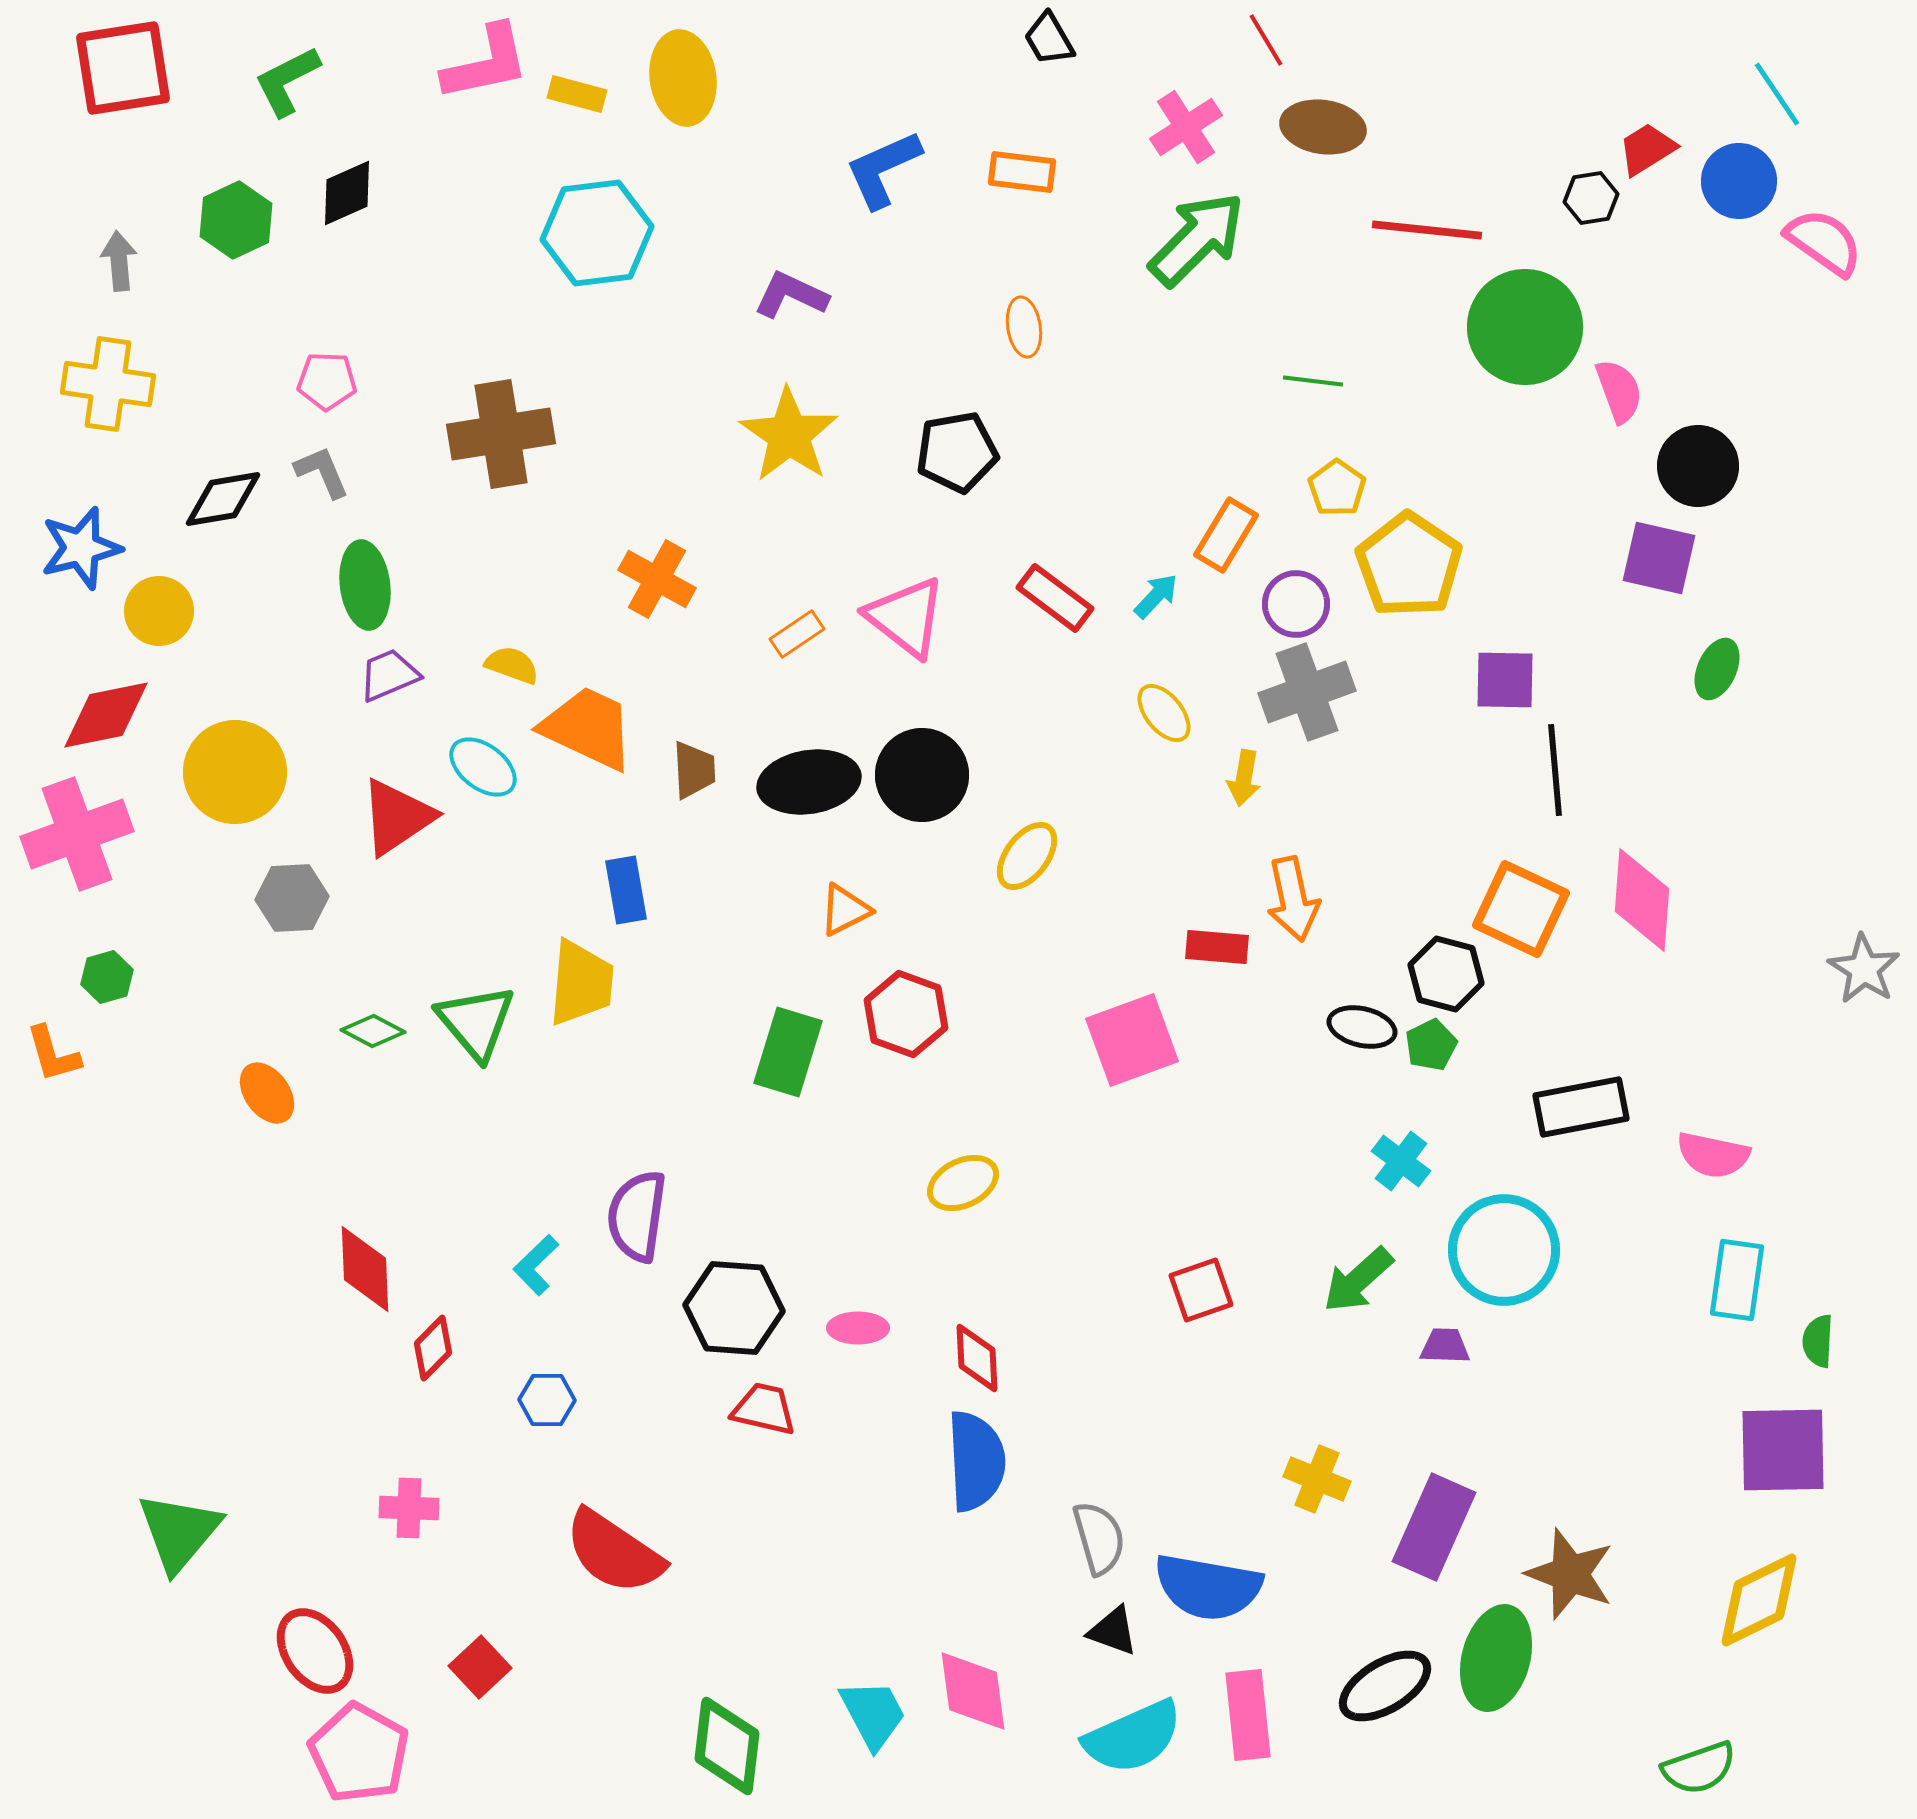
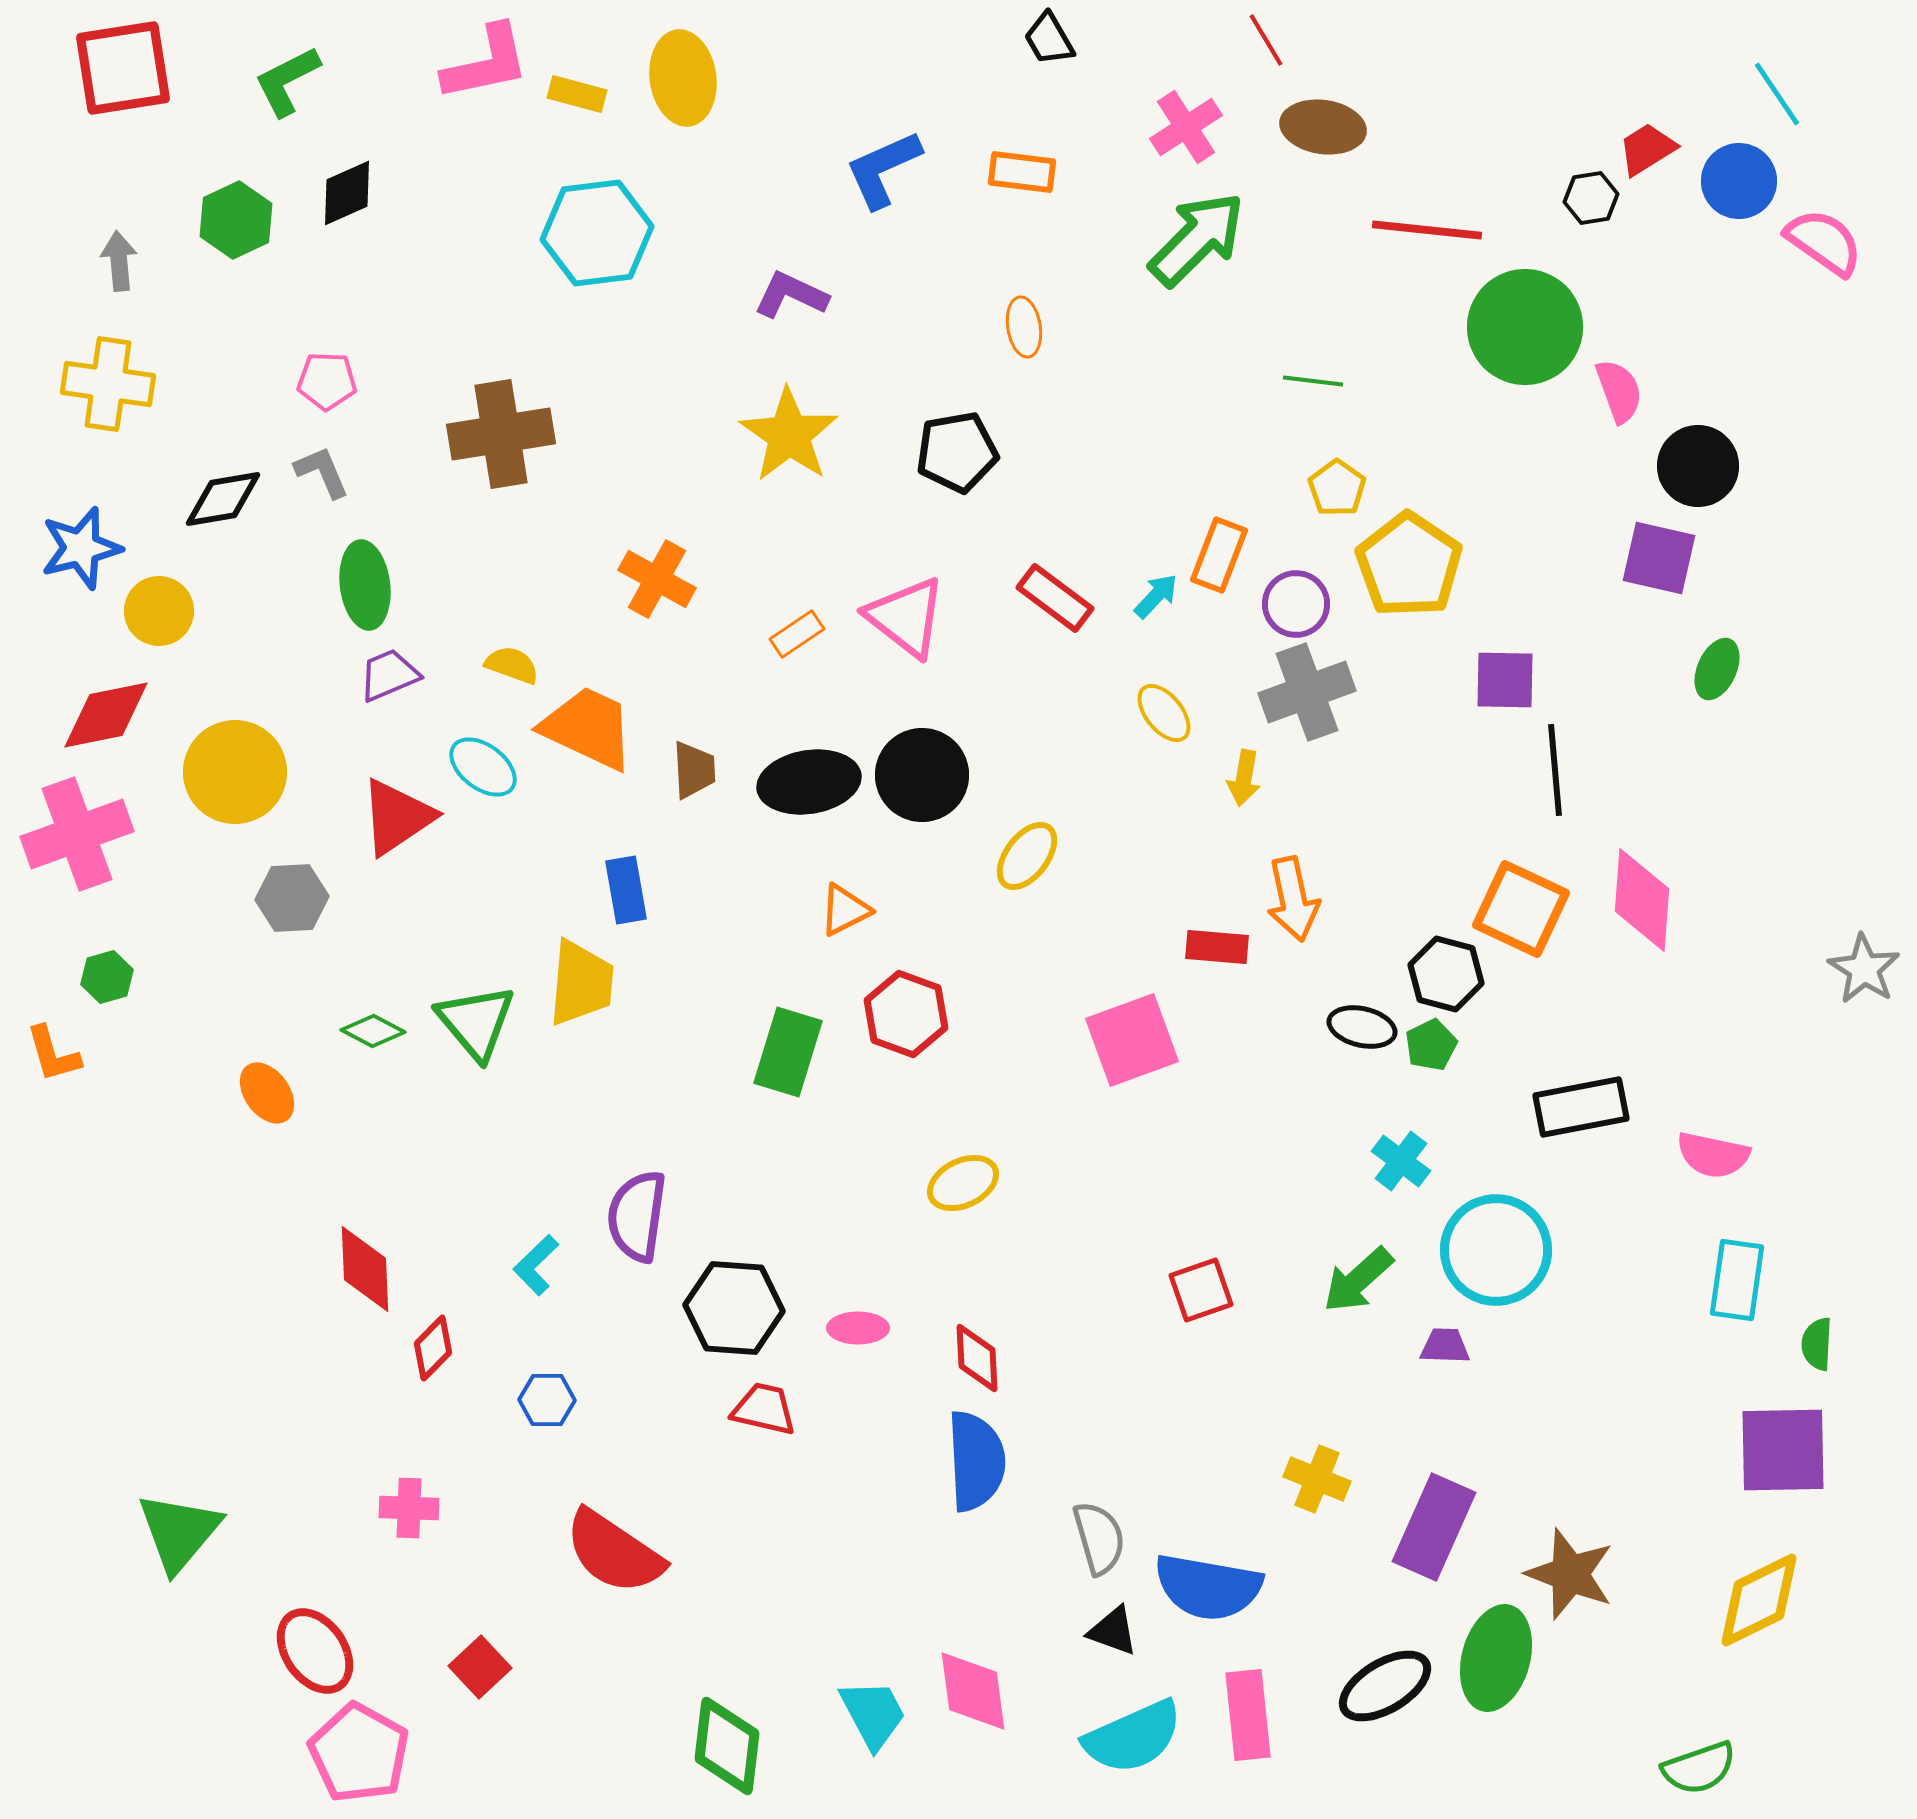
orange rectangle at (1226, 535): moved 7 px left, 20 px down; rotated 10 degrees counterclockwise
cyan circle at (1504, 1250): moved 8 px left
green semicircle at (1818, 1341): moved 1 px left, 3 px down
